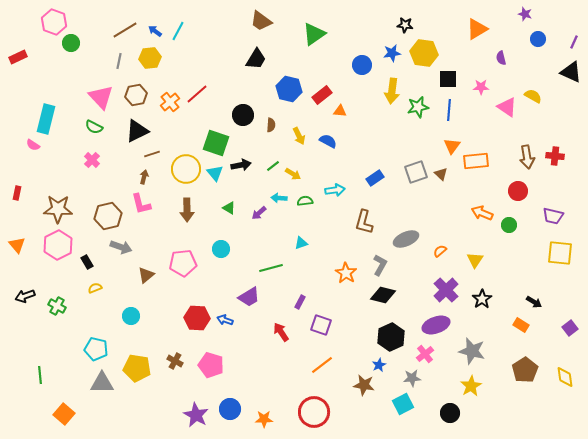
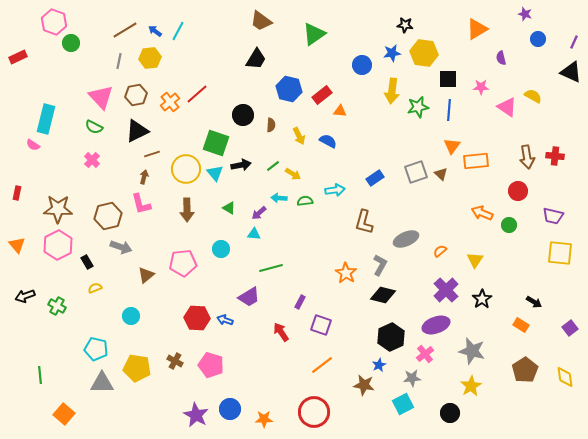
cyan triangle at (301, 243): moved 47 px left, 9 px up; rotated 24 degrees clockwise
